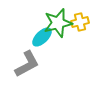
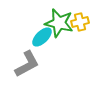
green star: moved 1 px right; rotated 28 degrees clockwise
